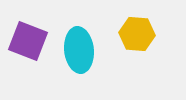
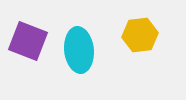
yellow hexagon: moved 3 px right, 1 px down; rotated 12 degrees counterclockwise
